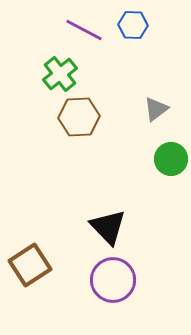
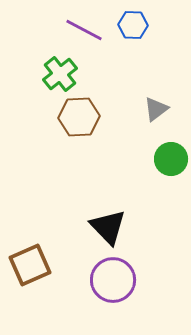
brown square: rotated 9 degrees clockwise
